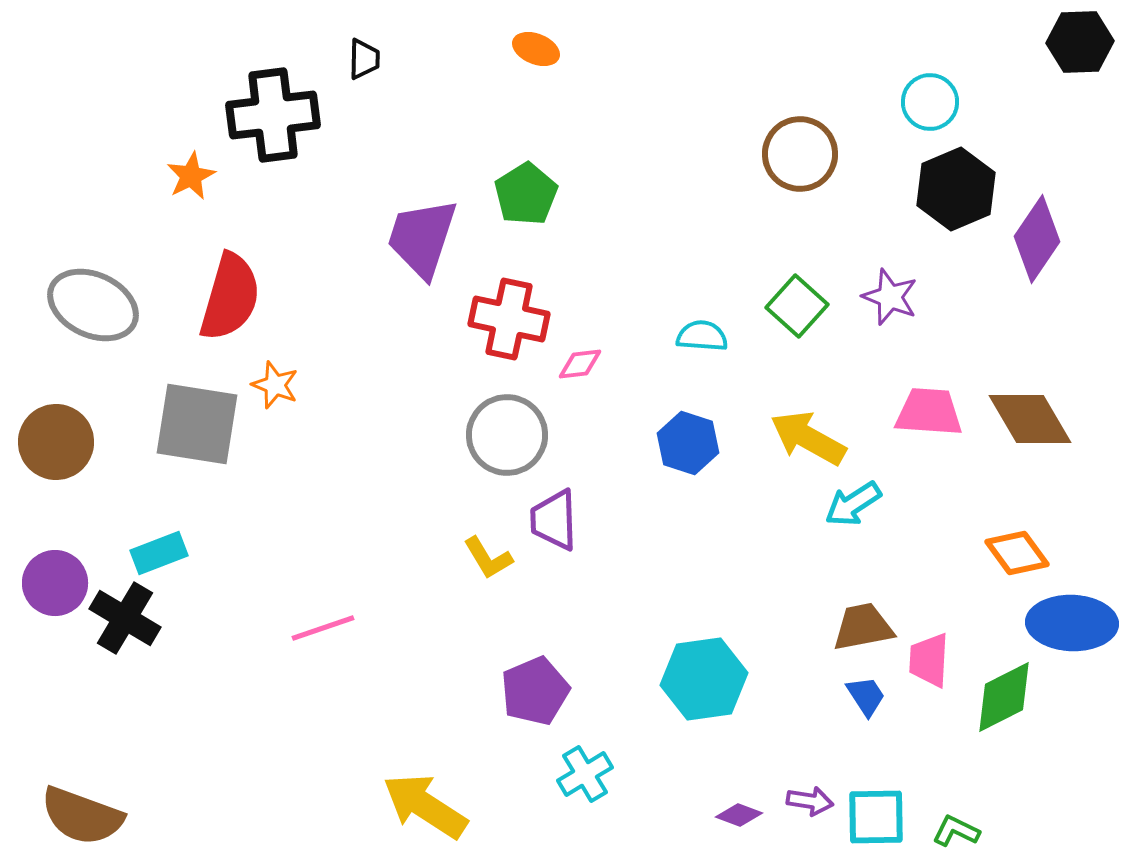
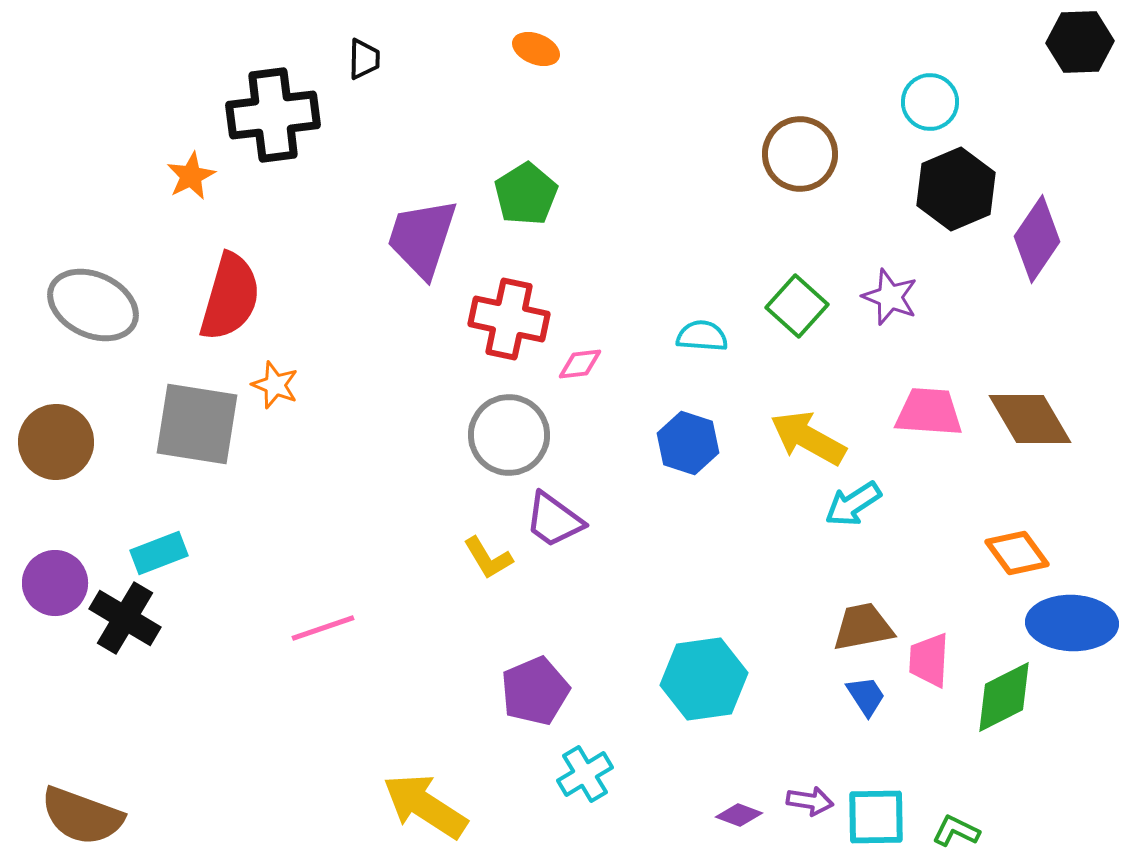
gray circle at (507, 435): moved 2 px right
purple trapezoid at (554, 520): rotated 52 degrees counterclockwise
